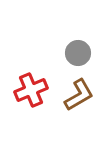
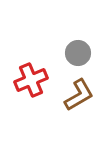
red cross: moved 10 px up
